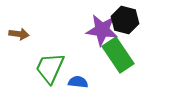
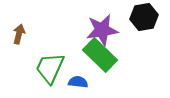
black hexagon: moved 19 px right, 3 px up; rotated 24 degrees counterclockwise
purple star: rotated 16 degrees counterclockwise
brown arrow: rotated 84 degrees counterclockwise
green rectangle: moved 18 px left; rotated 12 degrees counterclockwise
